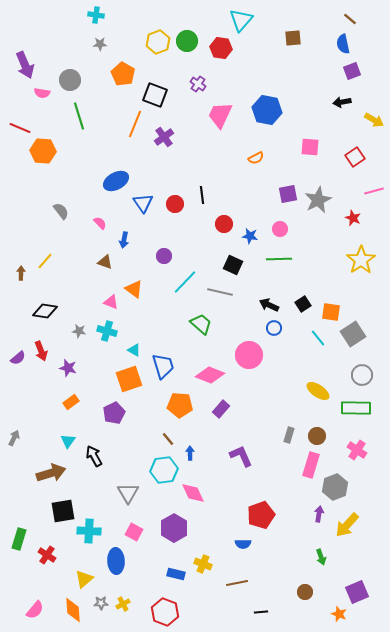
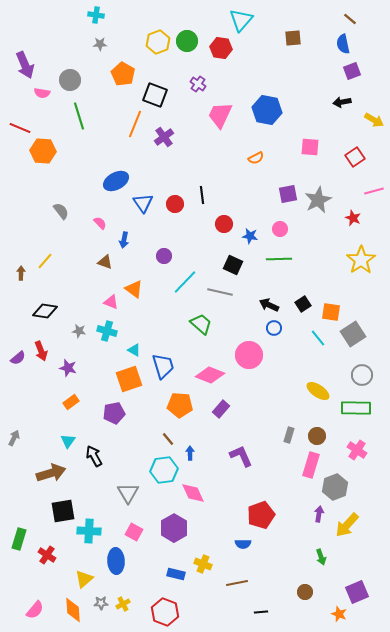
purple pentagon at (114, 413): rotated 15 degrees clockwise
